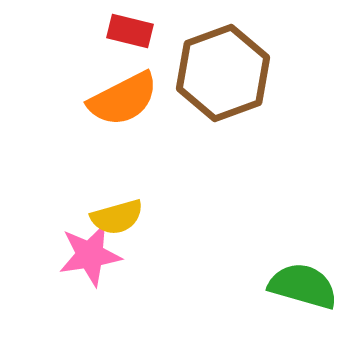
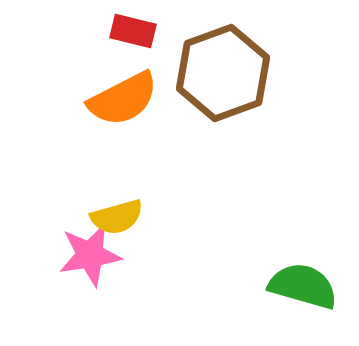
red rectangle: moved 3 px right
